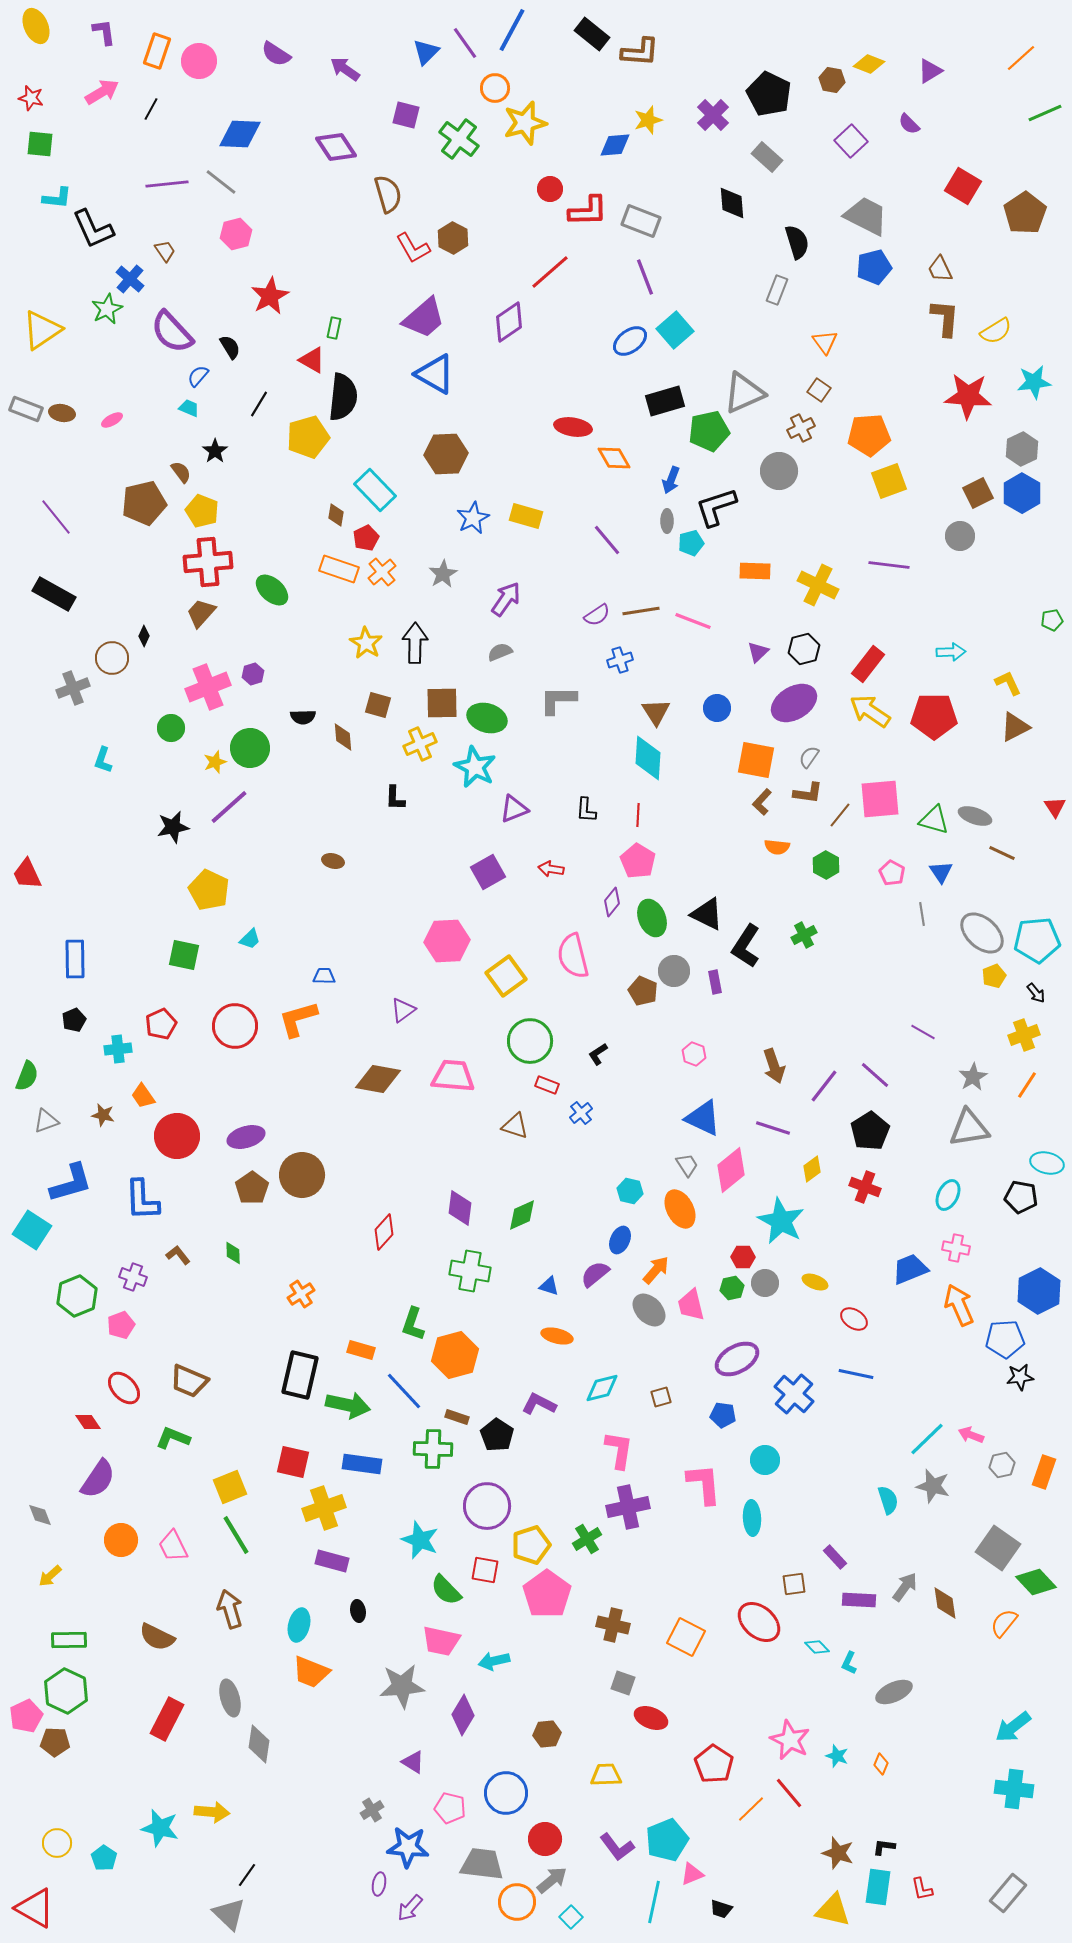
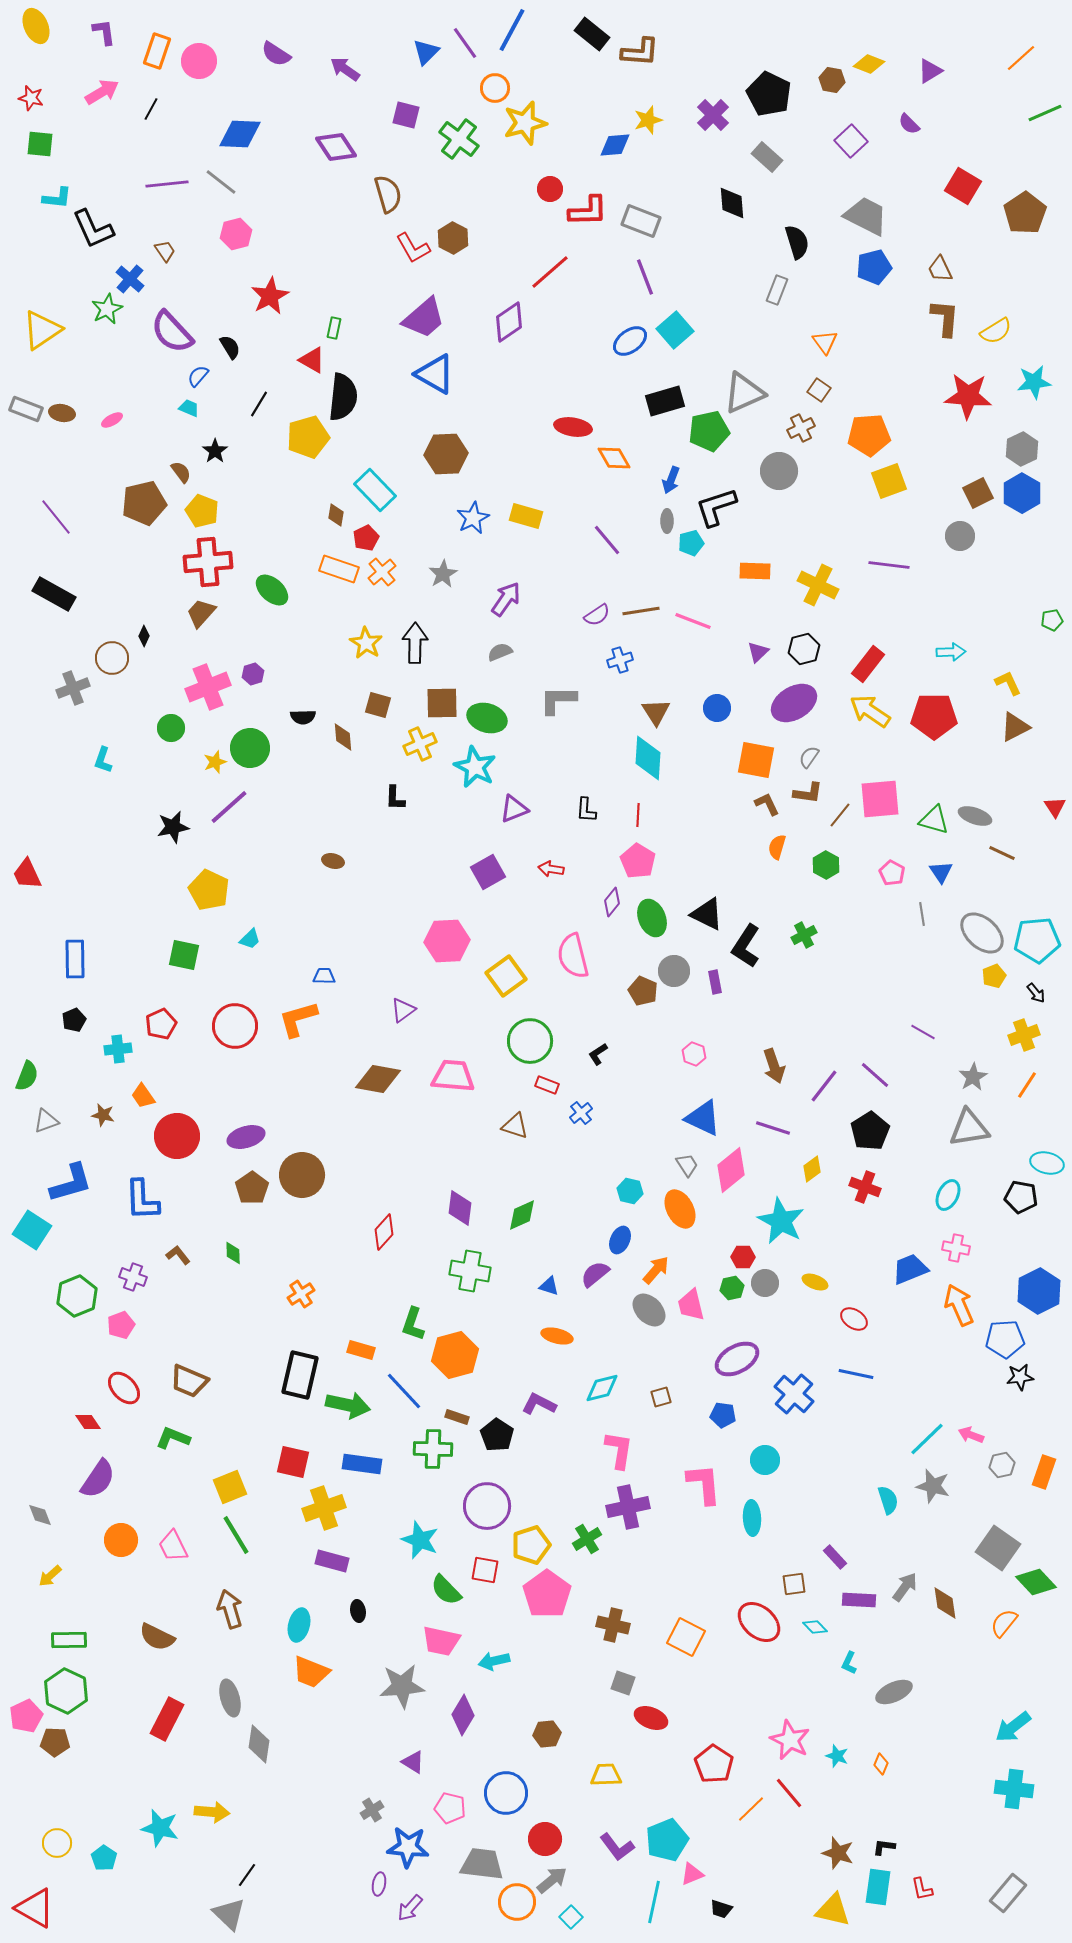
brown L-shape at (762, 802): moved 5 px right, 2 px down; rotated 112 degrees clockwise
orange semicircle at (777, 847): rotated 100 degrees clockwise
cyan diamond at (817, 1647): moved 2 px left, 20 px up
